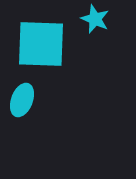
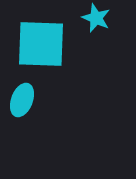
cyan star: moved 1 px right, 1 px up
